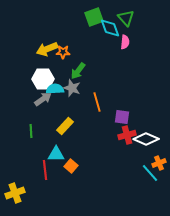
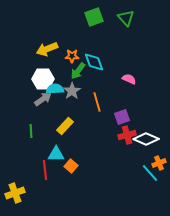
cyan diamond: moved 16 px left, 34 px down
pink semicircle: moved 4 px right, 37 px down; rotated 72 degrees counterclockwise
orange star: moved 9 px right, 4 px down
gray star: moved 3 px down; rotated 18 degrees clockwise
purple square: rotated 28 degrees counterclockwise
